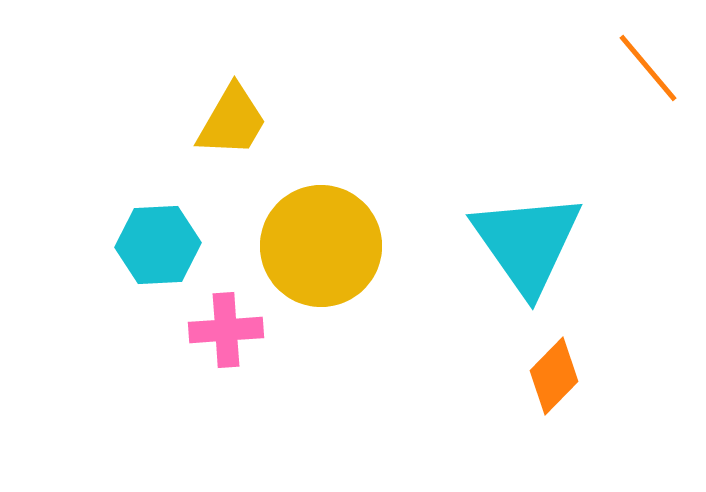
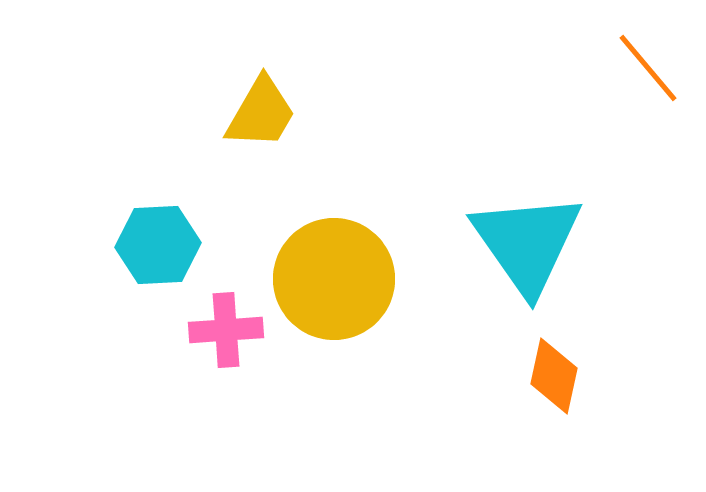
yellow trapezoid: moved 29 px right, 8 px up
yellow circle: moved 13 px right, 33 px down
orange diamond: rotated 32 degrees counterclockwise
